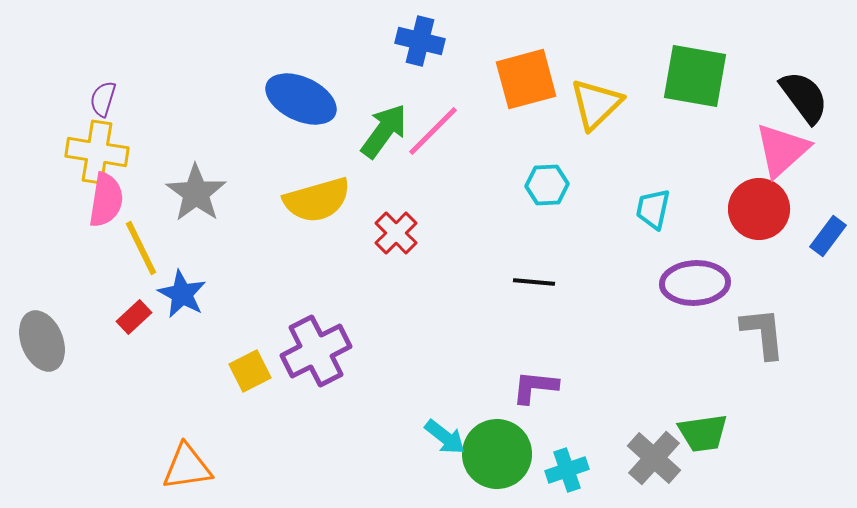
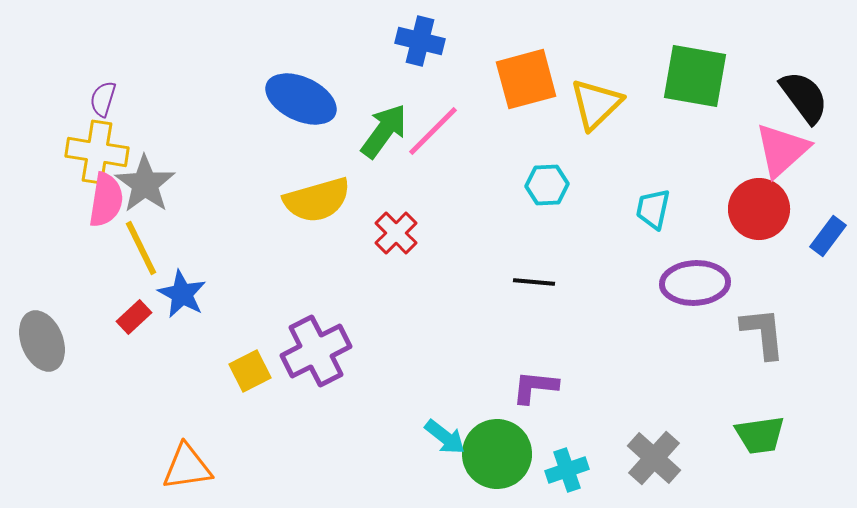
gray star: moved 51 px left, 9 px up
green trapezoid: moved 57 px right, 2 px down
